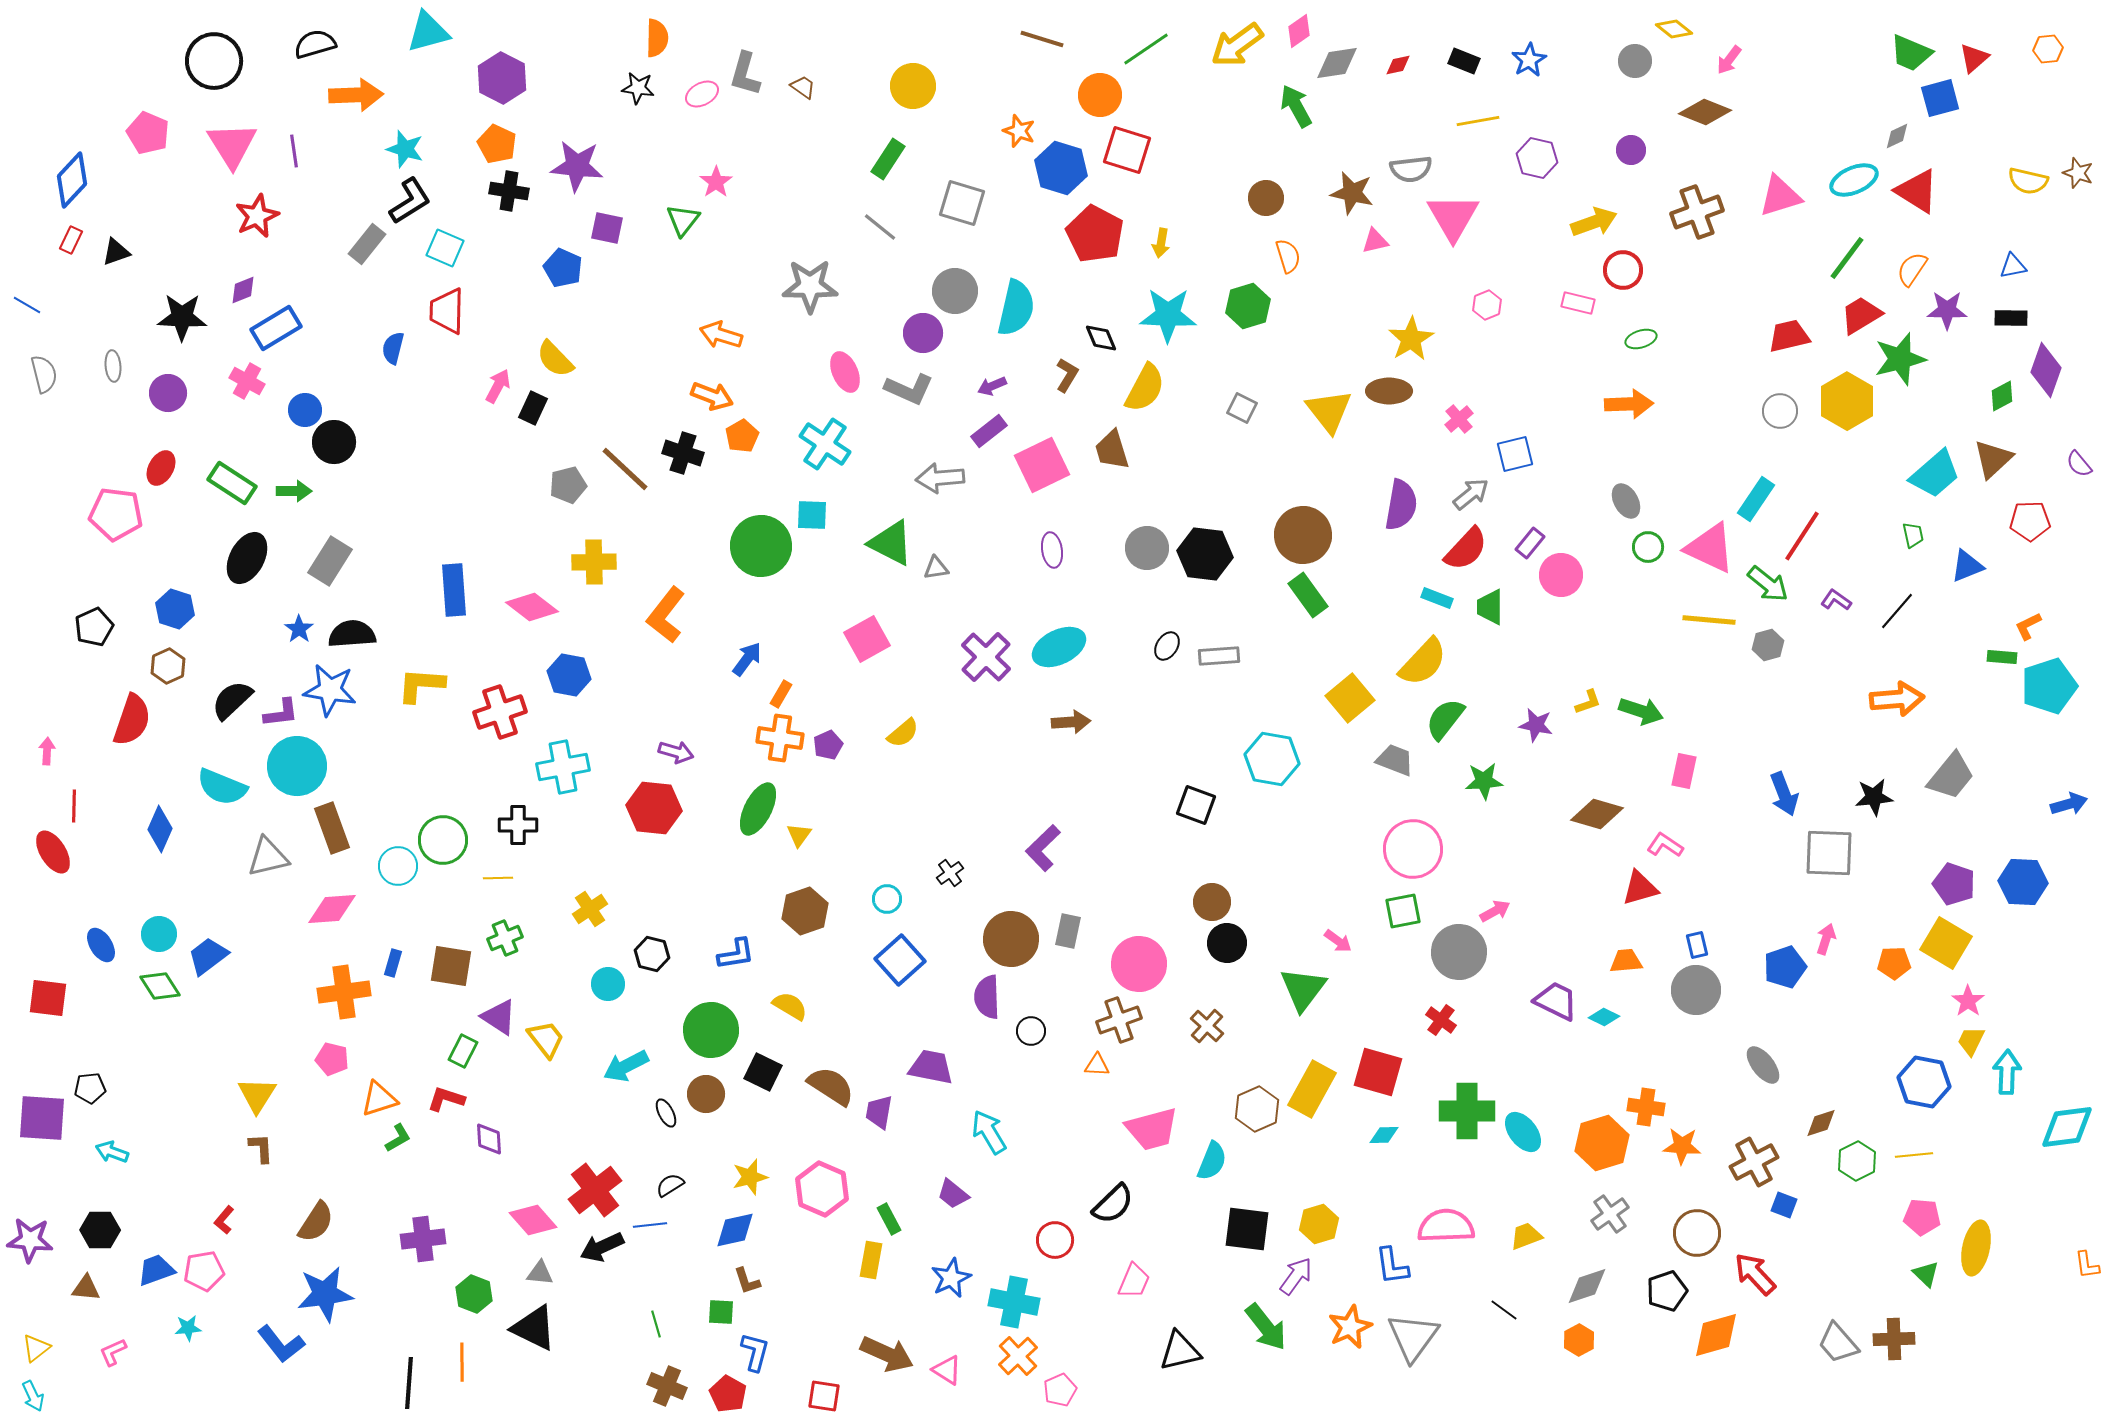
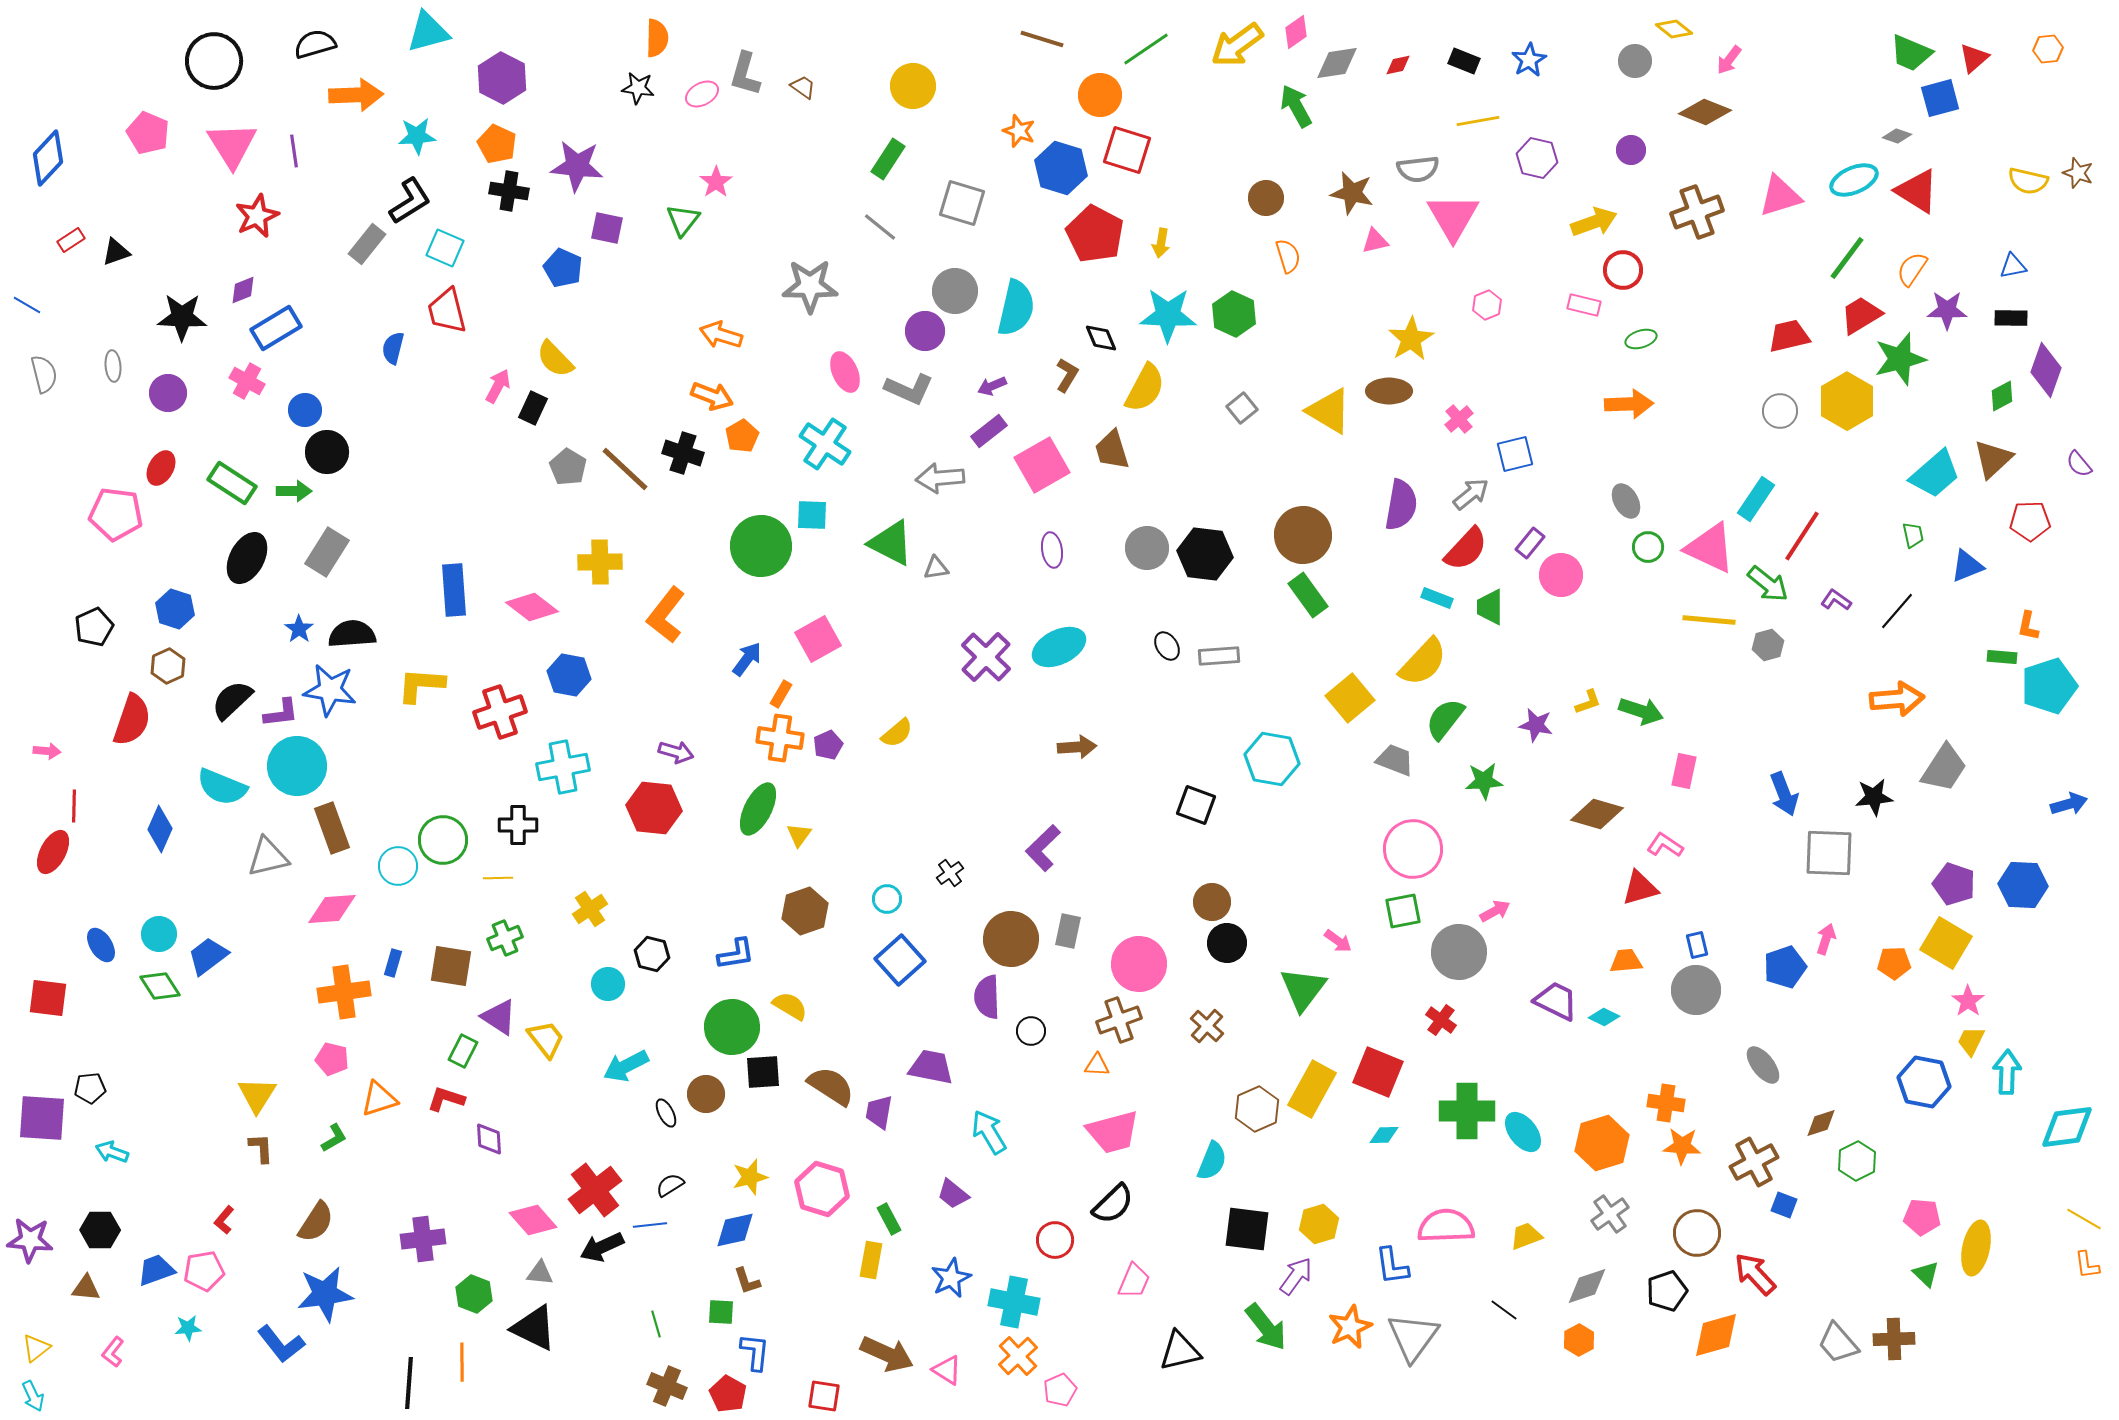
pink diamond at (1299, 31): moved 3 px left, 1 px down
gray diamond at (1897, 136): rotated 44 degrees clockwise
cyan star at (405, 149): moved 12 px right, 13 px up; rotated 21 degrees counterclockwise
gray semicircle at (1411, 169): moved 7 px right
blue diamond at (72, 180): moved 24 px left, 22 px up
red rectangle at (71, 240): rotated 32 degrees clockwise
pink rectangle at (1578, 303): moved 6 px right, 2 px down
green hexagon at (1248, 306): moved 14 px left, 8 px down; rotated 18 degrees counterclockwise
red trapezoid at (447, 311): rotated 15 degrees counterclockwise
purple circle at (923, 333): moved 2 px right, 2 px up
gray square at (1242, 408): rotated 24 degrees clockwise
yellow triangle at (1329, 411): rotated 21 degrees counterclockwise
black circle at (334, 442): moved 7 px left, 10 px down
pink square at (1042, 465): rotated 4 degrees counterclockwise
gray pentagon at (568, 485): moved 18 px up; rotated 27 degrees counterclockwise
gray rectangle at (330, 561): moved 3 px left, 9 px up
yellow cross at (594, 562): moved 6 px right
orange L-shape at (2028, 626): rotated 52 degrees counterclockwise
pink square at (867, 639): moved 49 px left
black ellipse at (1167, 646): rotated 64 degrees counterclockwise
brown arrow at (1071, 722): moved 6 px right, 25 px down
yellow semicircle at (903, 733): moved 6 px left
pink arrow at (47, 751): rotated 92 degrees clockwise
gray trapezoid at (1951, 776): moved 7 px left, 8 px up; rotated 6 degrees counterclockwise
red ellipse at (53, 852): rotated 60 degrees clockwise
blue hexagon at (2023, 882): moved 3 px down
green circle at (711, 1030): moved 21 px right, 3 px up
black square at (763, 1072): rotated 30 degrees counterclockwise
red square at (1378, 1072): rotated 6 degrees clockwise
orange cross at (1646, 1107): moved 20 px right, 4 px up
pink trapezoid at (1152, 1129): moved 39 px left, 3 px down
green L-shape at (398, 1138): moved 64 px left
yellow line at (1914, 1155): moved 170 px right, 64 px down; rotated 36 degrees clockwise
pink hexagon at (822, 1189): rotated 6 degrees counterclockwise
pink L-shape at (113, 1352): rotated 28 degrees counterclockwise
blue L-shape at (755, 1352): rotated 9 degrees counterclockwise
